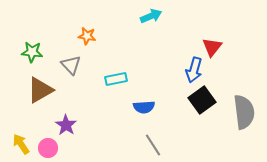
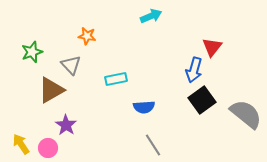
green star: rotated 25 degrees counterclockwise
brown triangle: moved 11 px right
gray semicircle: moved 2 px right, 2 px down; rotated 44 degrees counterclockwise
